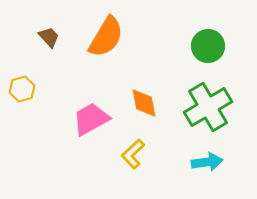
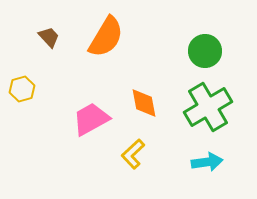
green circle: moved 3 px left, 5 px down
